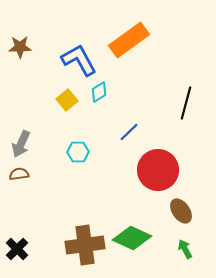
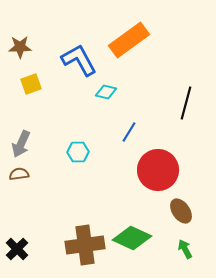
cyan diamond: moved 7 px right; rotated 45 degrees clockwise
yellow square: moved 36 px left, 16 px up; rotated 20 degrees clockwise
blue line: rotated 15 degrees counterclockwise
